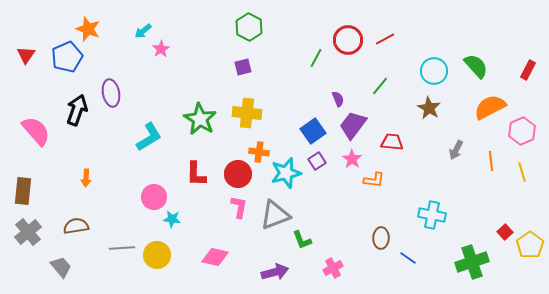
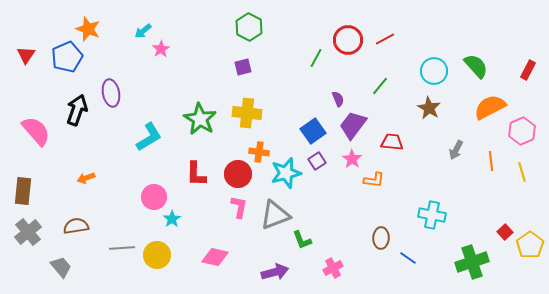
orange arrow at (86, 178): rotated 66 degrees clockwise
cyan star at (172, 219): rotated 30 degrees clockwise
